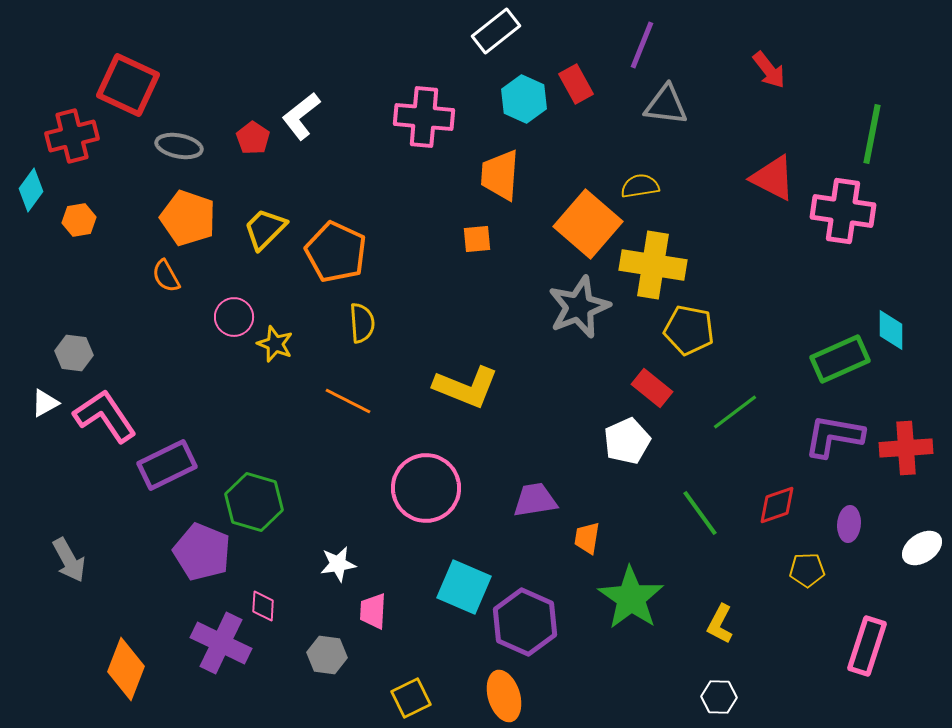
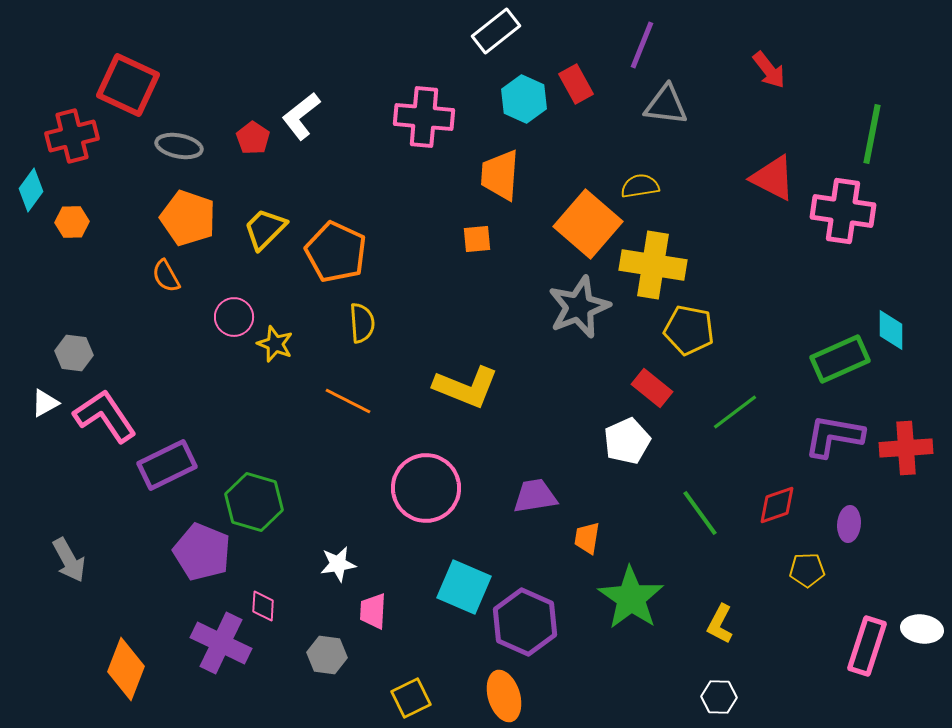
orange hexagon at (79, 220): moved 7 px left, 2 px down; rotated 8 degrees clockwise
purple trapezoid at (535, 500): moved 4 px up
white ellipse at (922, 548): moved 81 px down; rotated 42 degrees clockwise
